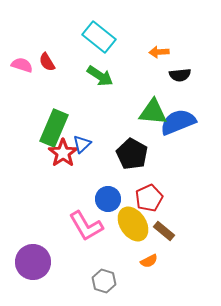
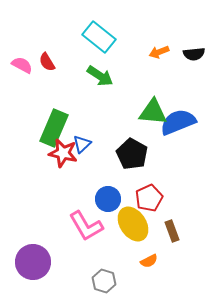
orange arrow: rotated 18 degrees counterclockwise
pink semicircle: rotated 10 degrees clockwise
black semicircle: moved 14 px right, 21 px up
red star: rotated 24 degrees counterclockwise
brown rectangle: moved 8 px right; rotated 30 degrees clockwise
